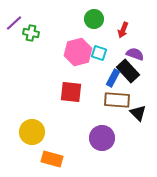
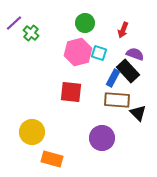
green circle: moved 9 px left, 4 px down
green cross: rotated 28 degrees clockwise
